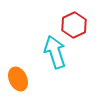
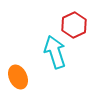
orange ellipse: moved 2 px up
